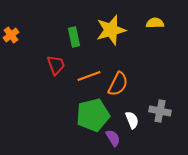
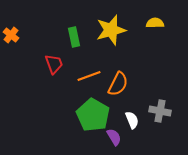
orange cross: rotated 14 degrees counterclockwise
red trapezoid: moved 2 px left, 1 px up
green pentagon: rotated 28 degrees counterclockwise
purple semicircle: moved 1 px right, 1 px up
